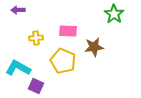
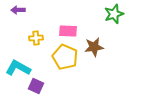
green star: rotated 18 degrees clockwise
yellow pentagon: moved 2 px right, 4 px up
